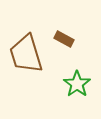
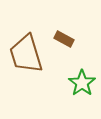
green star: moved 5 px right, 1 px up
